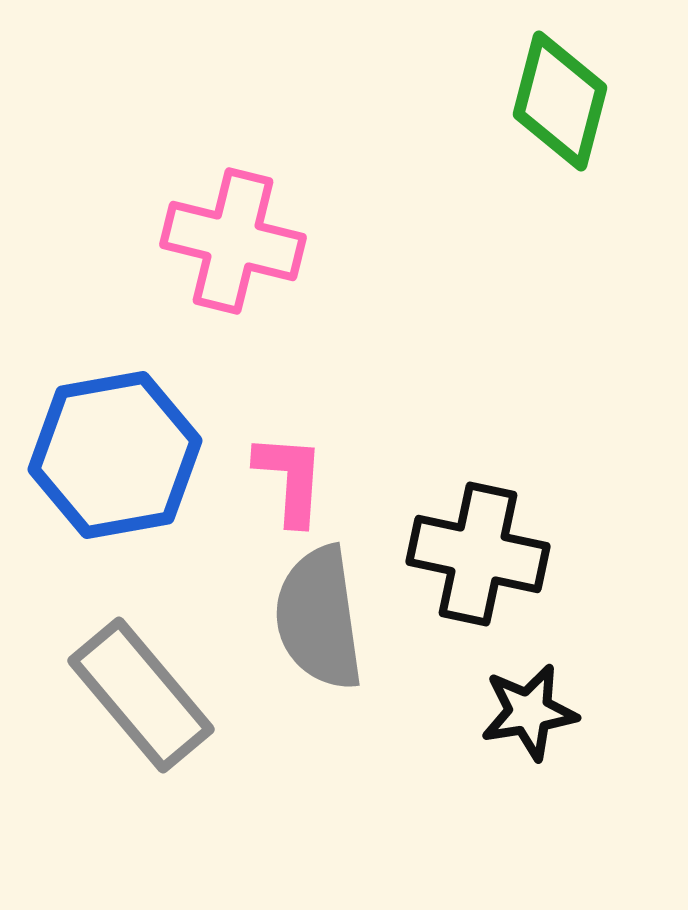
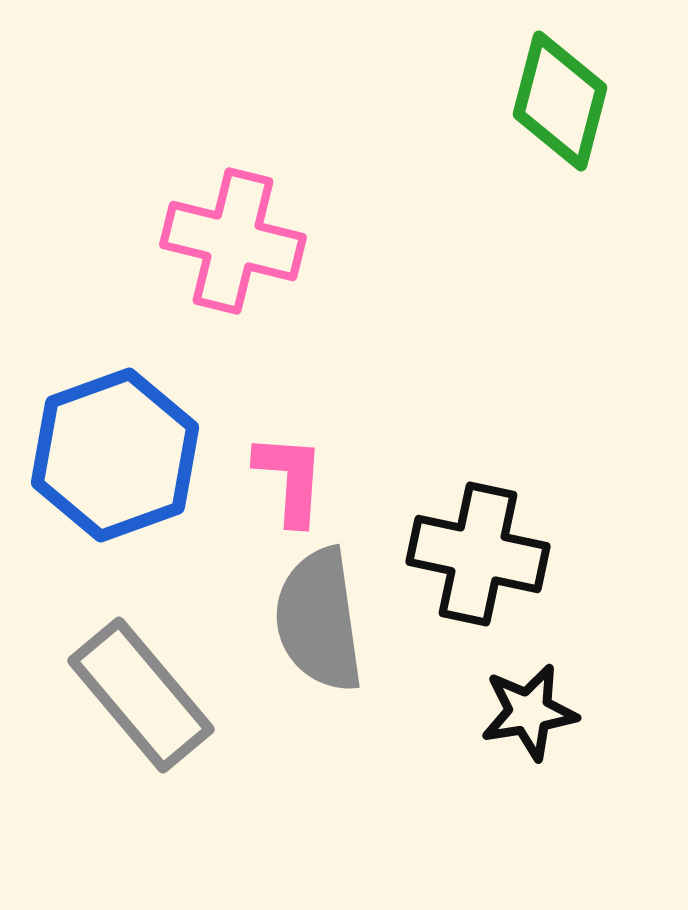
blue hexagon: rotated 10 degrees counterclockwise
gray semicircle: moved 2 px down
